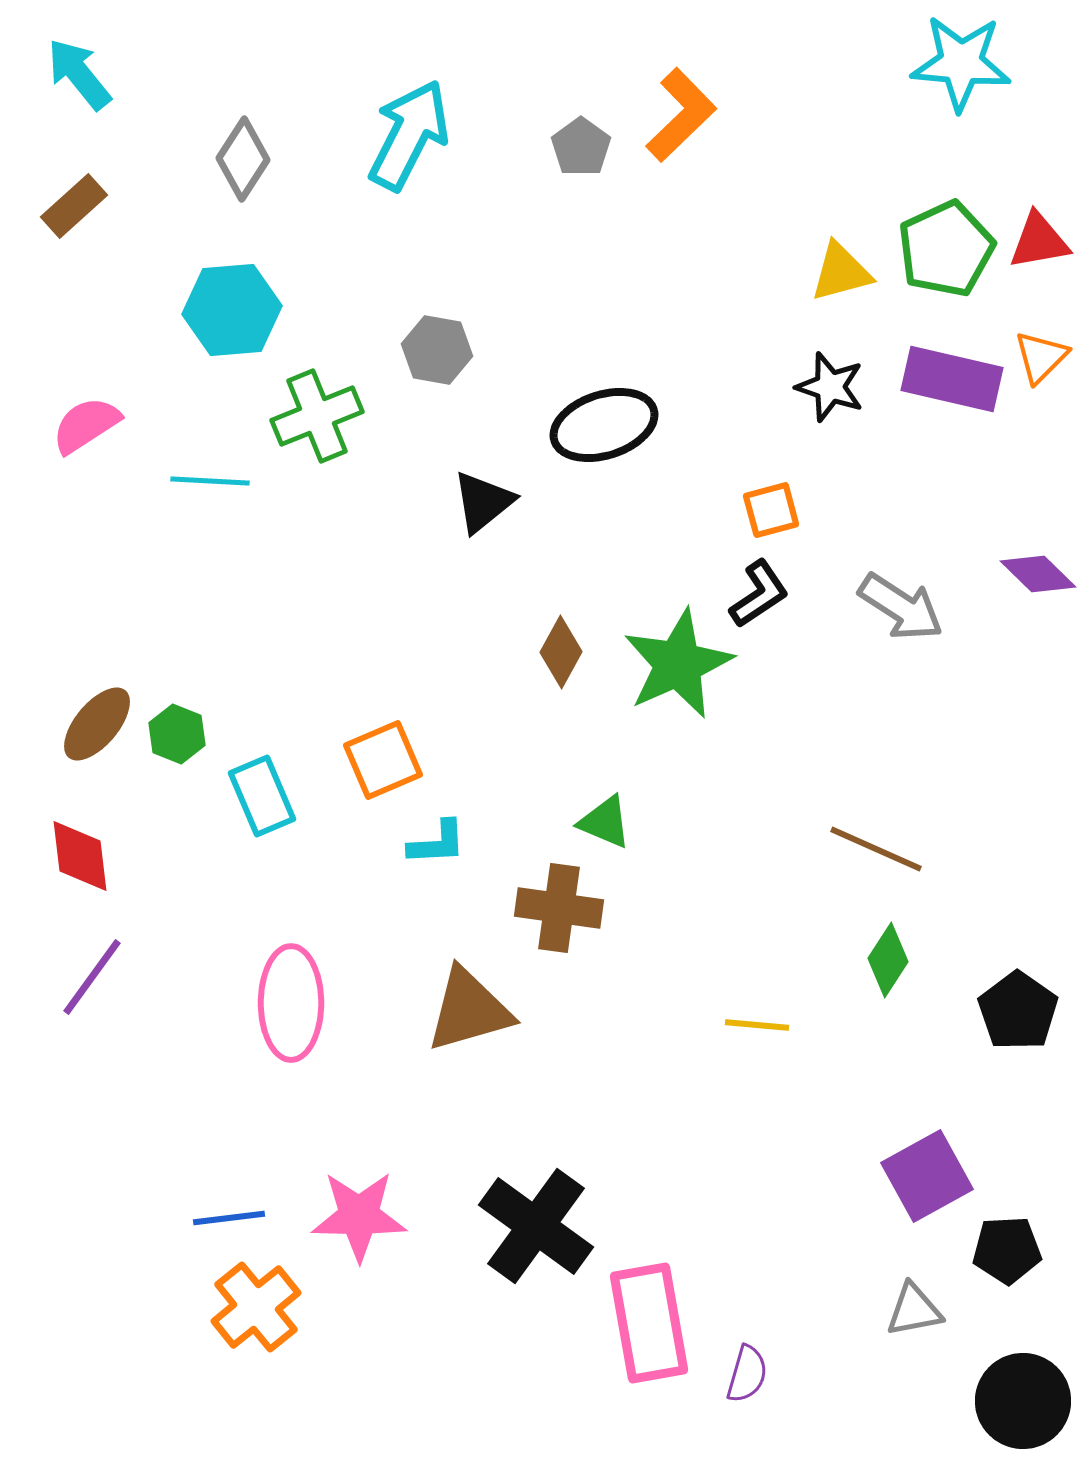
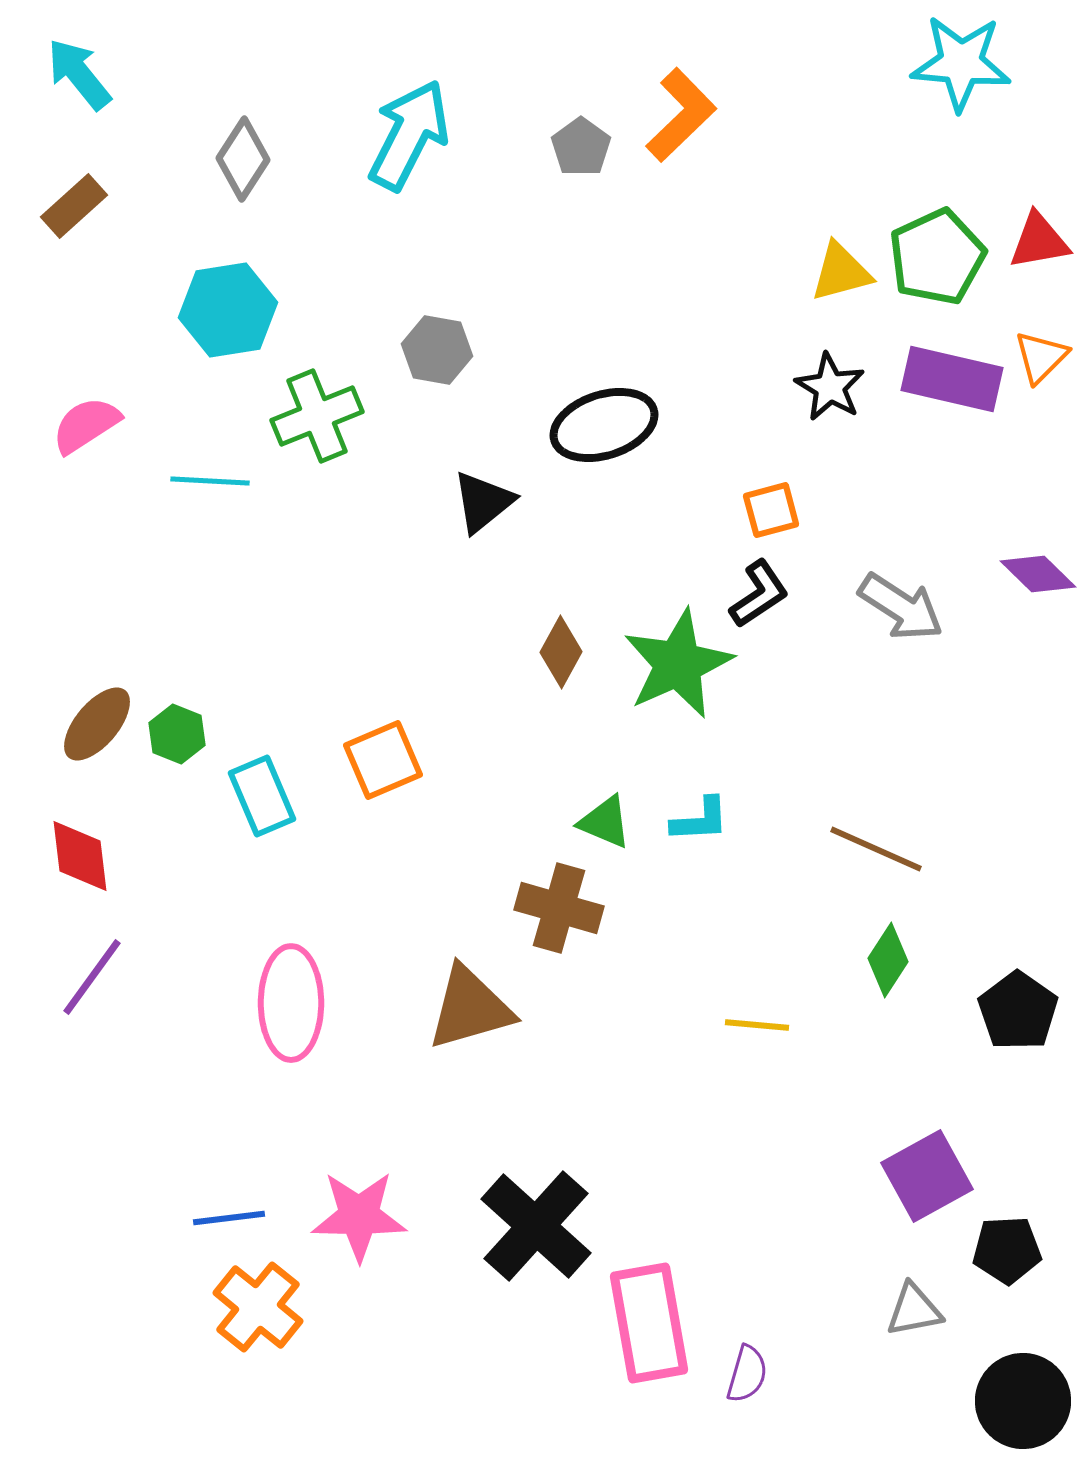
green pentagon at (946, 249): moved 9 px left, 8 px down
cyan hexagon at (232, 310): moved 4 px left; rotated 4 degrees counterclockwise
black star at (830, 387): rotated 12 degrees clockwise
cyan L-shape at (437, 843): moved 263 px right, 23 px up
brown cross at (559, 908): rotated 8 degrees clockwise
brown triangle at (469, 1010): moved 1 px right, 2 px up
black cross at (536, 1226): rotated 6 degrees clockwise
orange cross at (256, 1307): moved 2 px right; rotated 12 degrees counterclockwise
